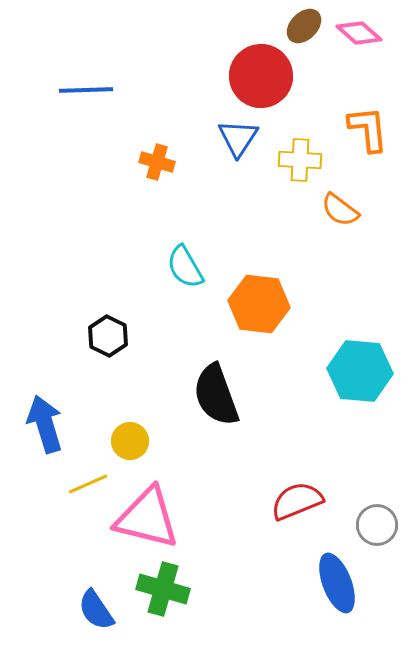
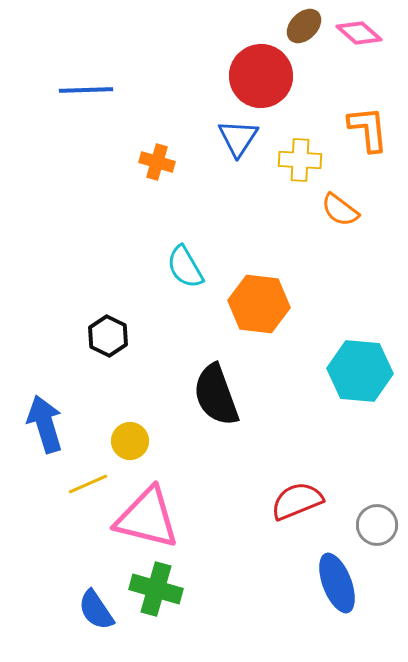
green cross: moved 7 px left
